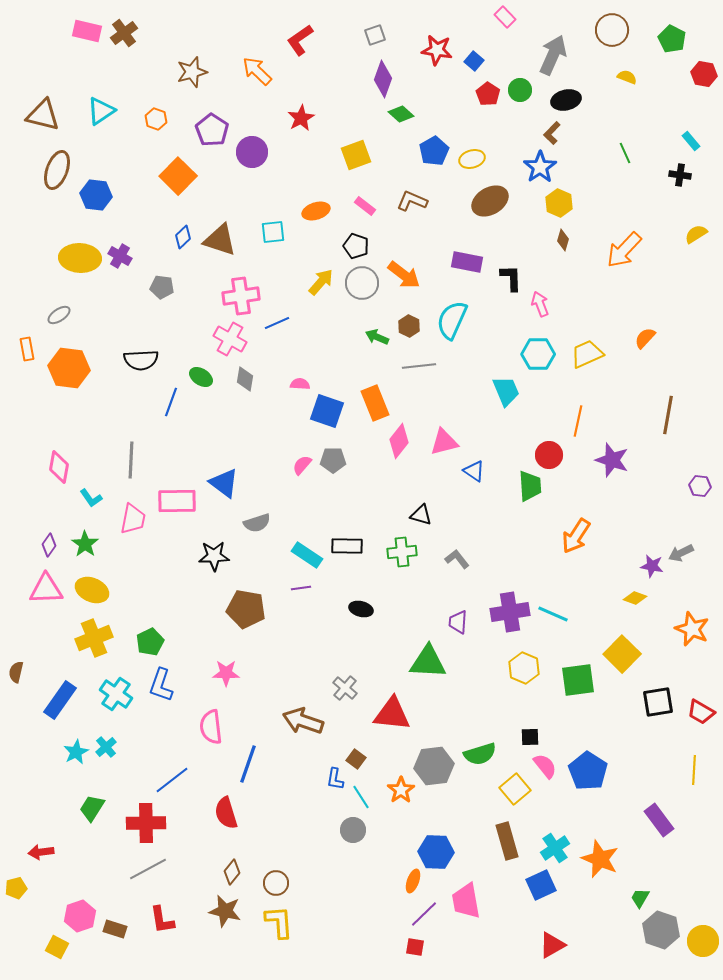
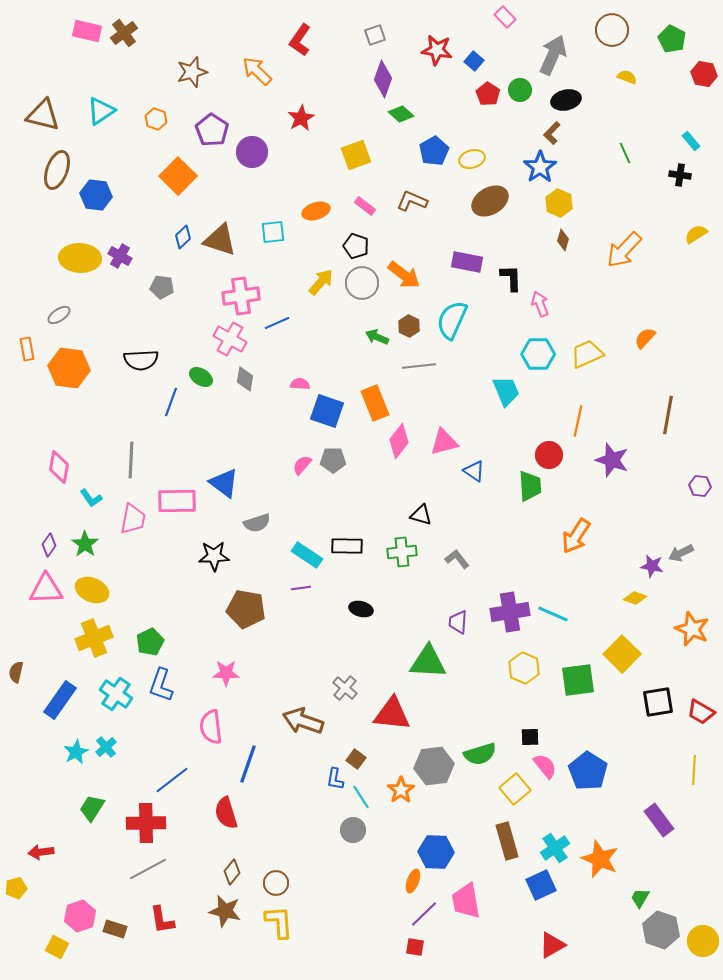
red L-shape at (300, 40): rotated 20 degrees counterclockwise
